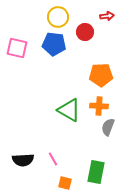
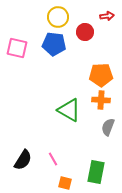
orange cross: moved 2 px right, 6 px up
black semicircle: rotated 55 degrees counterclockwise
